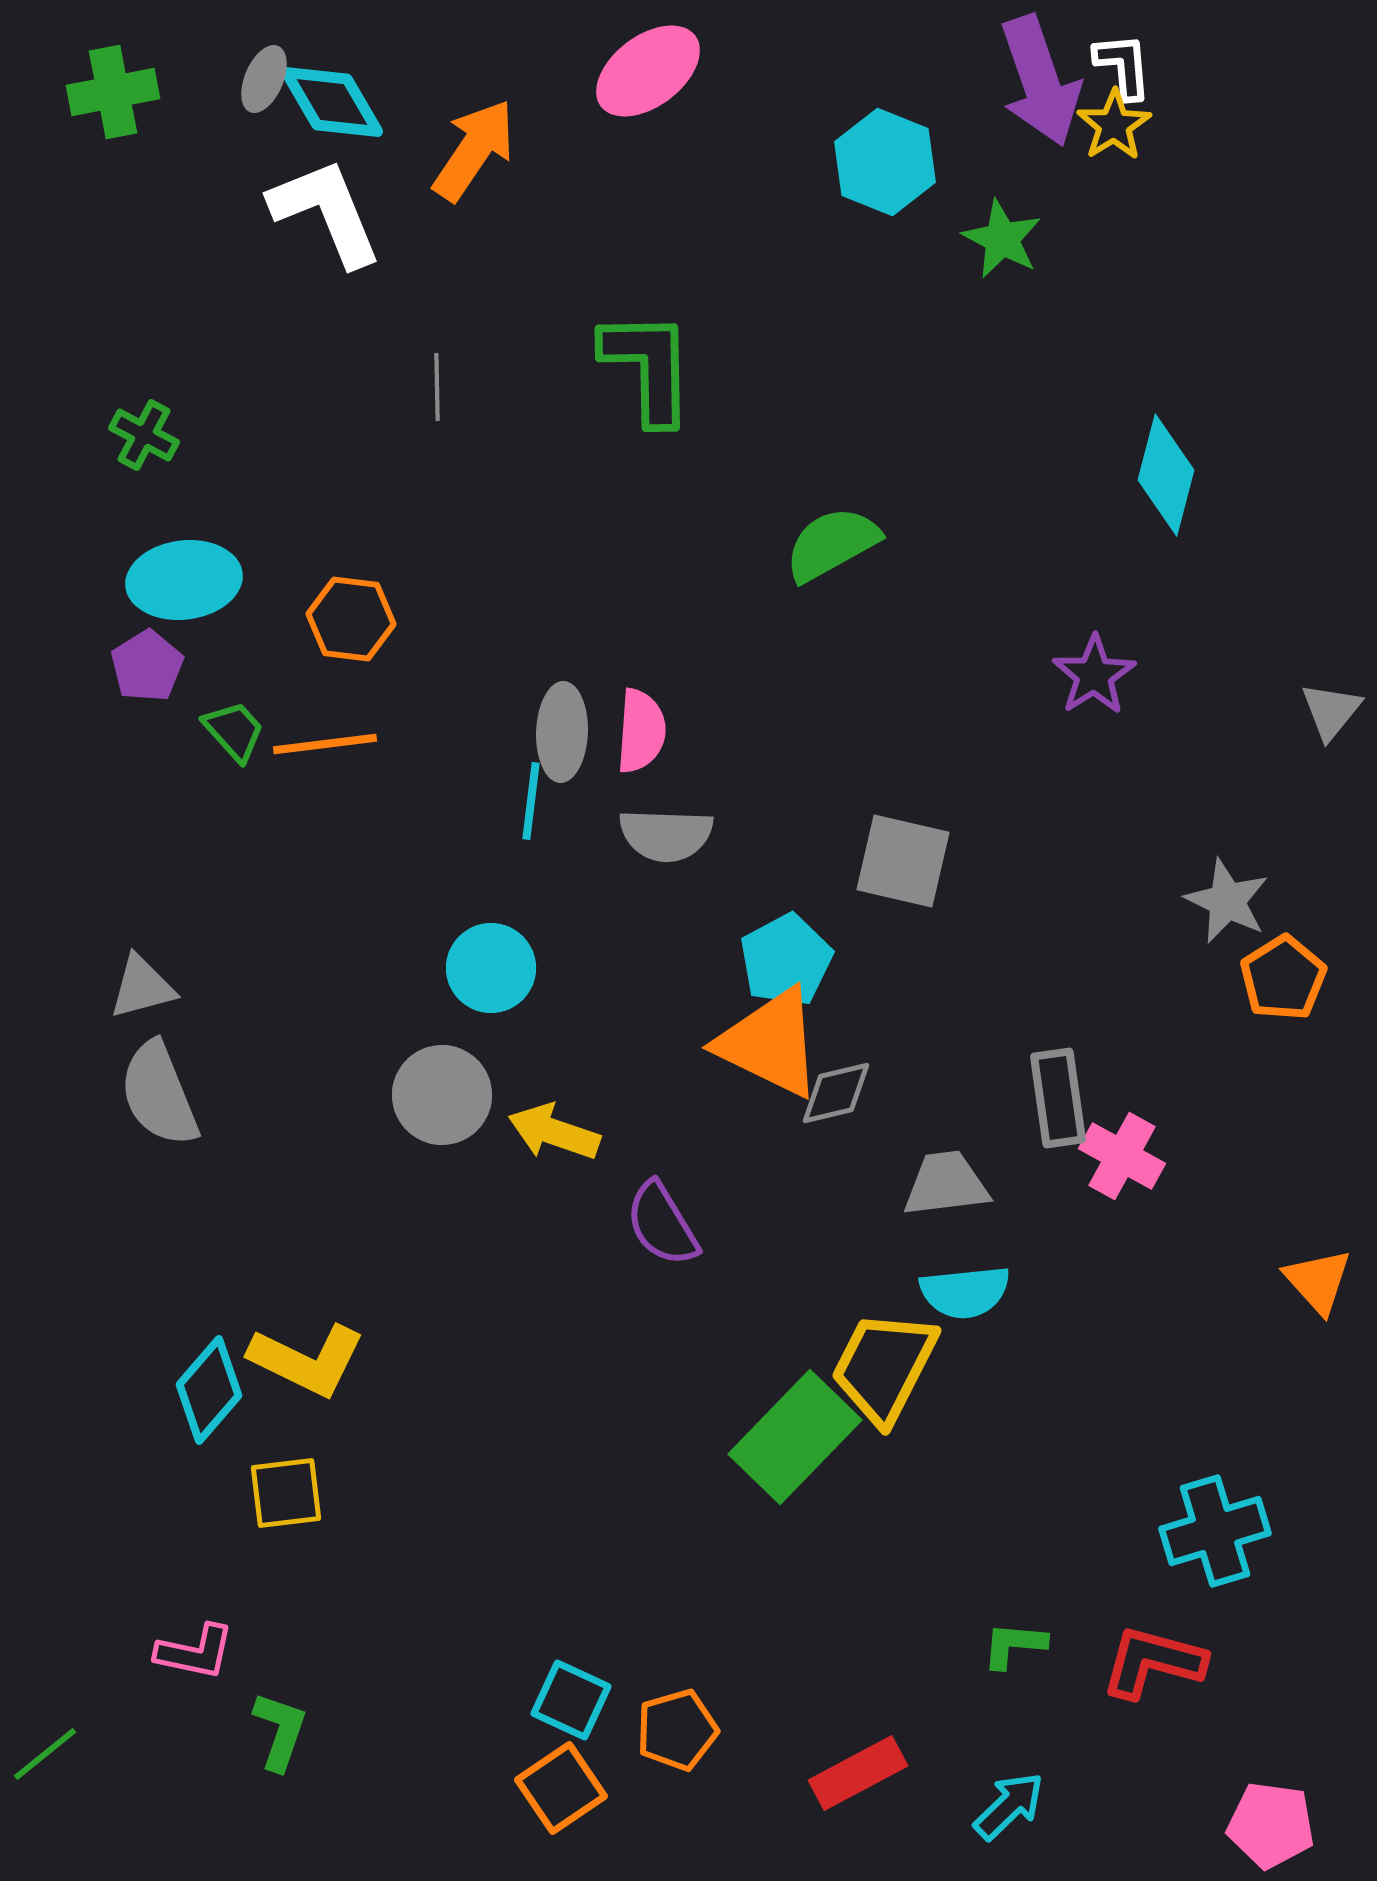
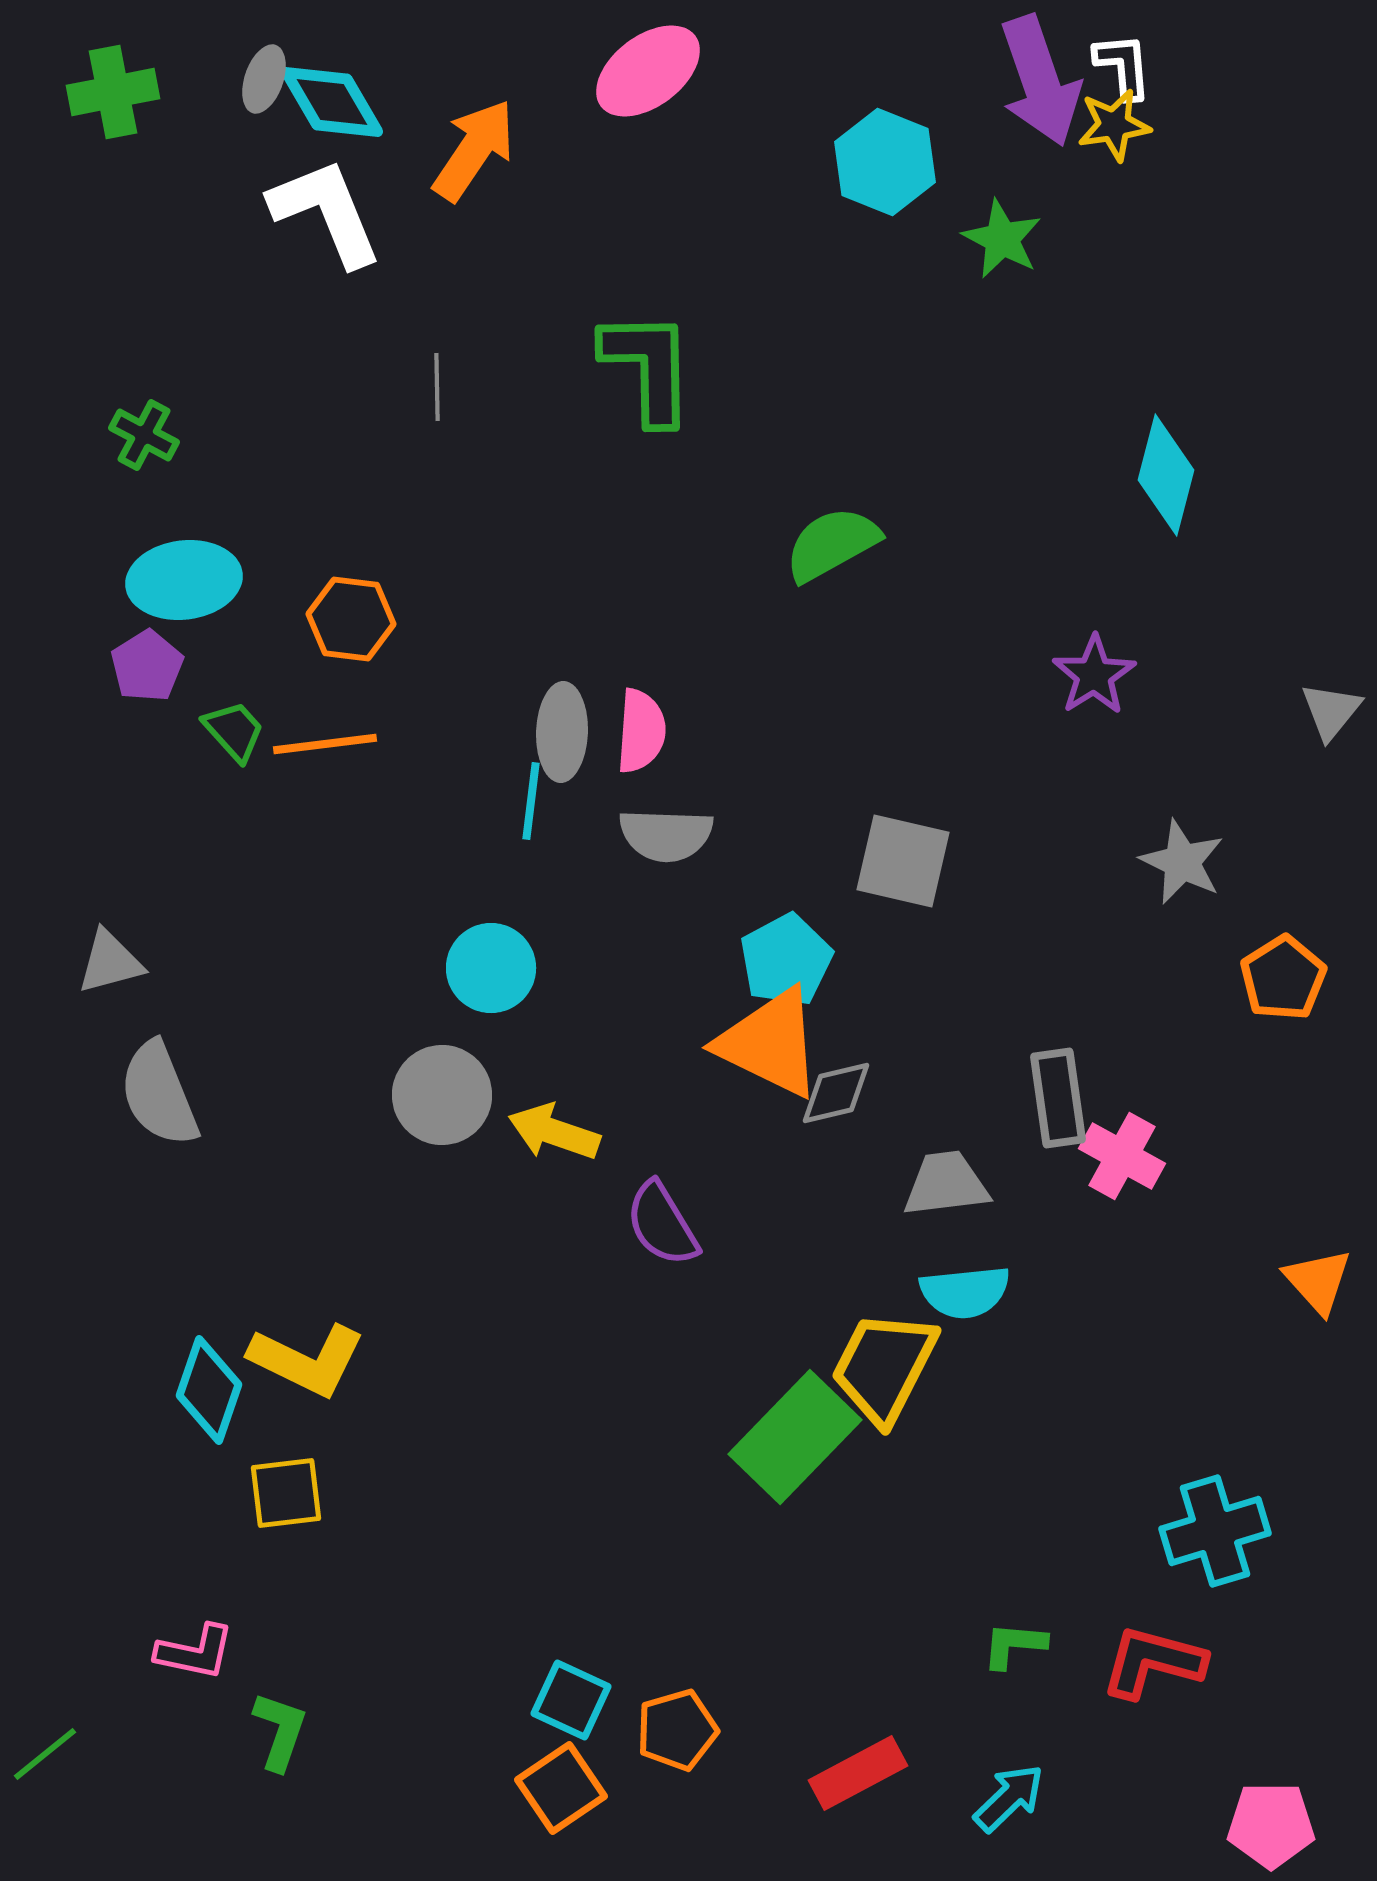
gray ellipse at (264, 79): rotated 4 degrees counterclockwise
yellow star at (1114, 125): rotated 24 degrees clockwise
gray star at (1227, 901): moved 45 px left, 39 px up
gray triangle at (142, 987): moved 32 px left, 25 px up
cyan diamond at (209, 1390): rotated 22 degrees counterclockwise
cyan arrow at (1009, 1806): moved 8 px up
pink pentagon at (1271, 1825): rotated 8 degrees counterclockwise
